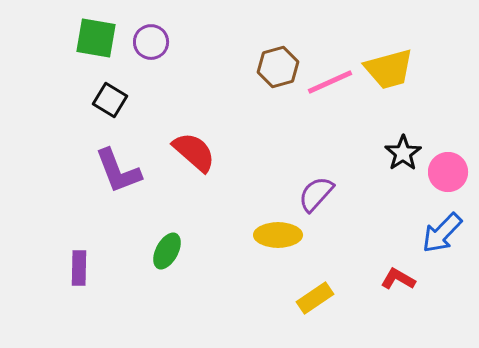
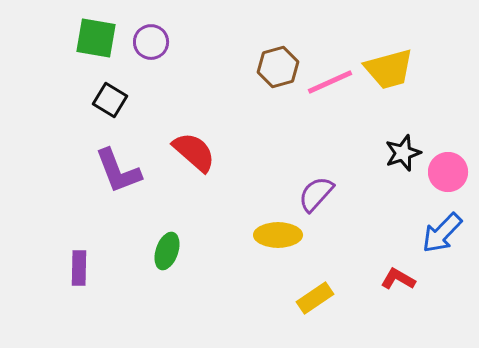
black star: rotated 15 degrees clockwise
green ellipse: rotated 9 degrees counterclockwise
